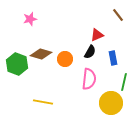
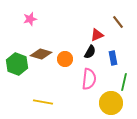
brown line: moved 7 px down
